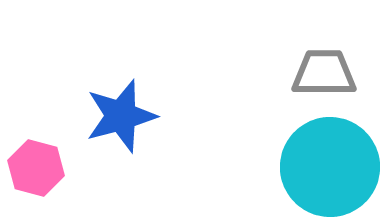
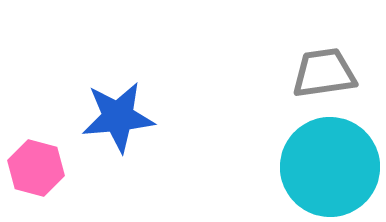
gray trapezoid: rotated 8 degrees counterclockwise
blue star: moved 3 px left, 1 px down; rotated 10 degrees clockwise
